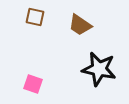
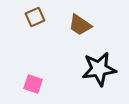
brown square: rotated 36 degrees counterclockwise
black star: rotated 20 degrees counterclockwise
